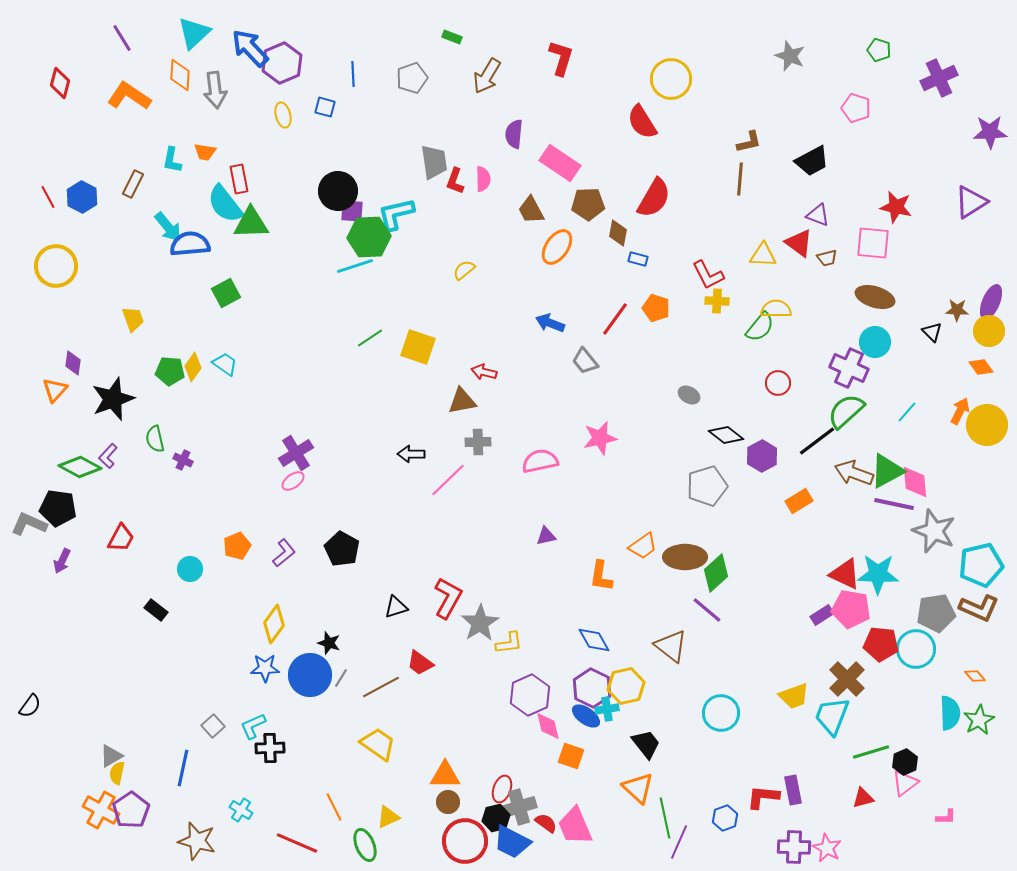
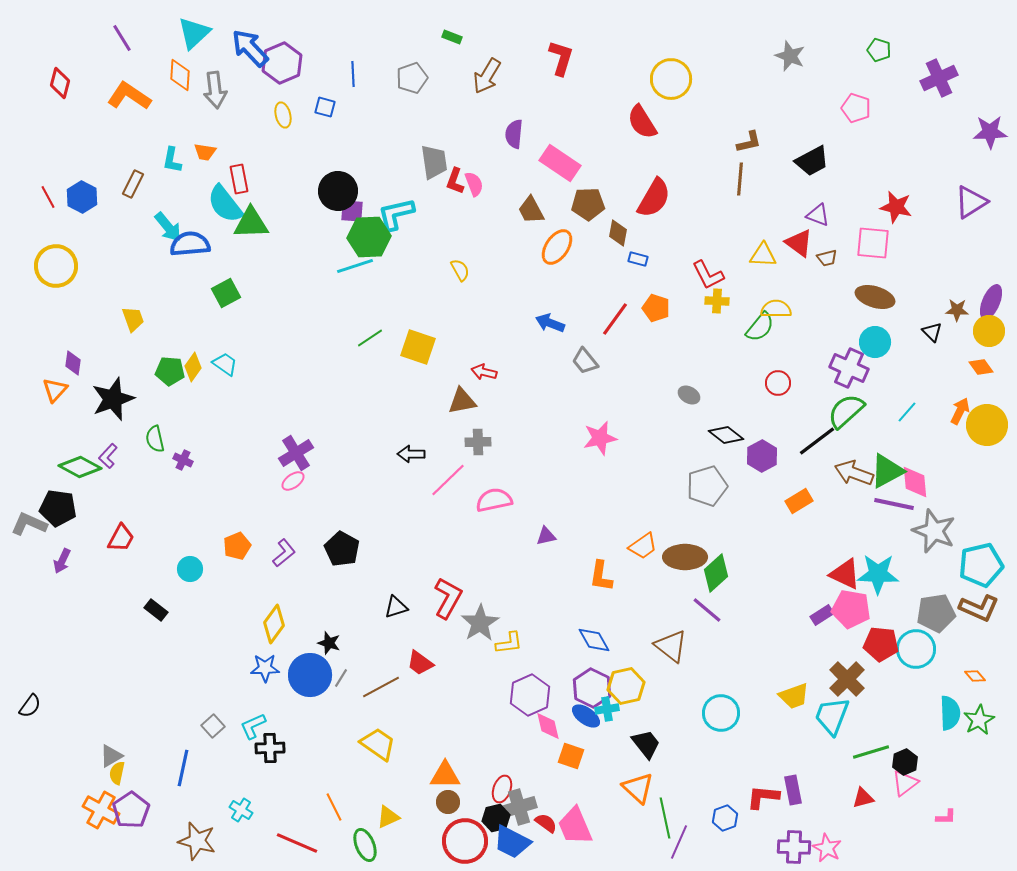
pink semicircle at (483, 179): moved 9 px left, 5 px down; rotated 20 degrees counterclockwise
yellow semicircle at (464, 270): moved 4 px left; rotated 100 degrees clockwise
pink semicircle at (540, 461): moved 46 px left, 39 px down
